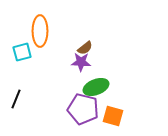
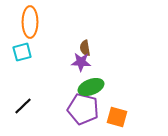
orange ellipse: moved 10 px left, 9 px up
brown semicircle: rotated 119 degrees clockwise
green ellipse: moved 5 px left
black line: moved 7 px right, 7 px down; rotated 24 degrees clockwise
orange square: moved 4 px right, 1 px down
